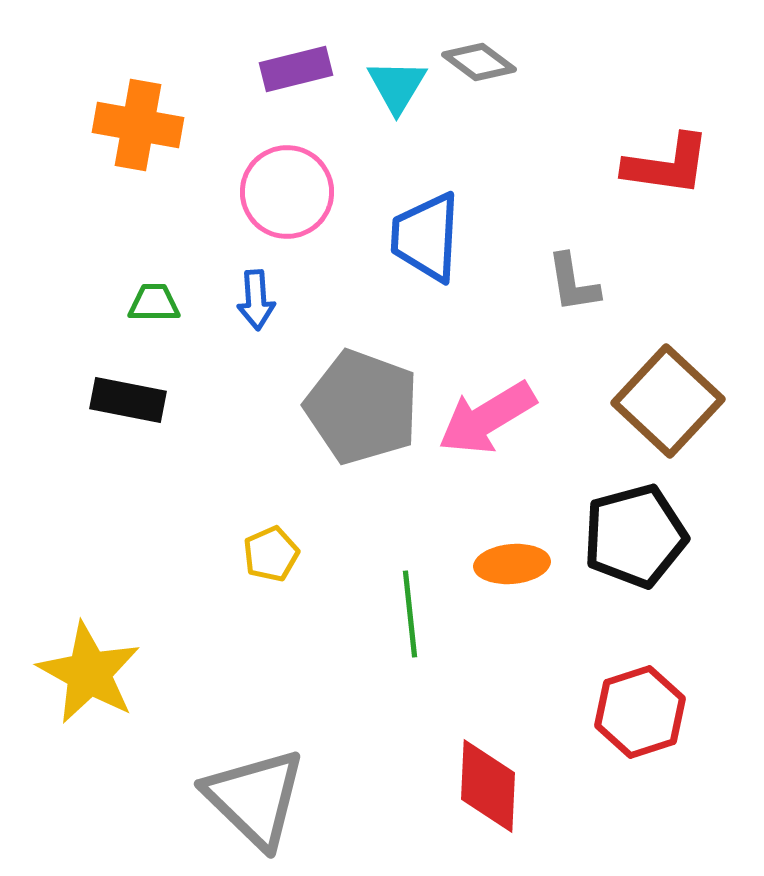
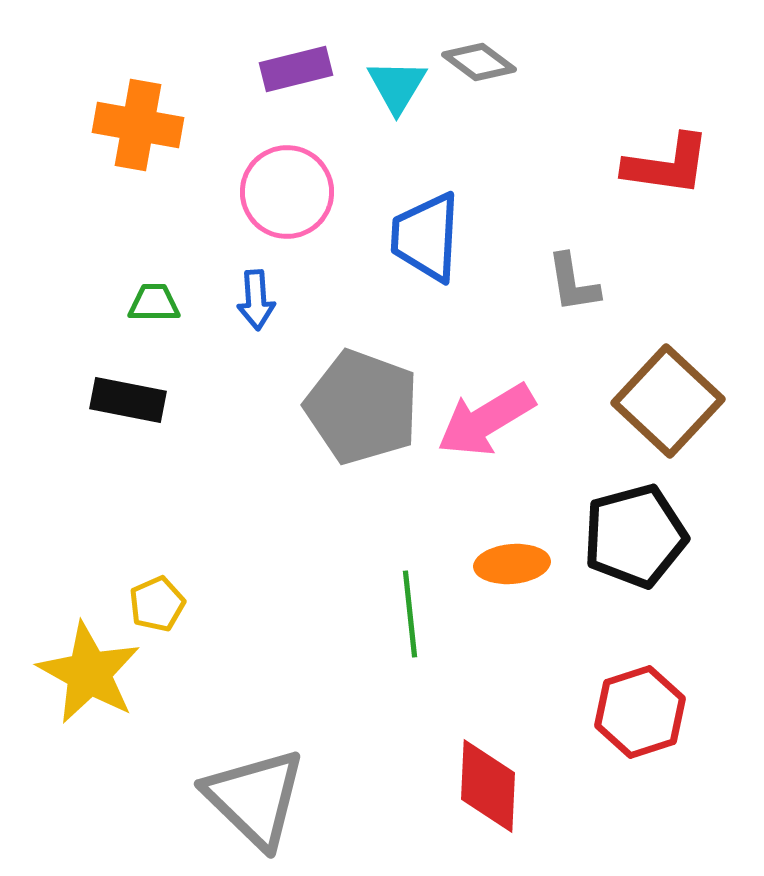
pink arrow: moved 1 px left, 2 px down
yellow pentagon: moved 114 px left, 50 px down
